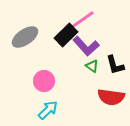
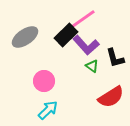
pink line: moved 1 px right, 1 px up
purple L-shape: moved 1 px up
black L-shape: moved 7 px up
red semicircle: rotated 40 degrees counterclockwise
